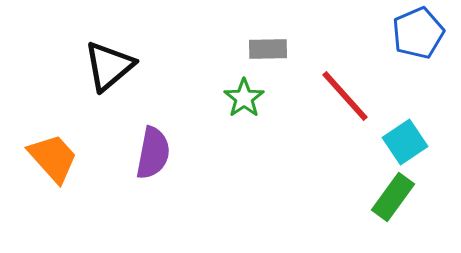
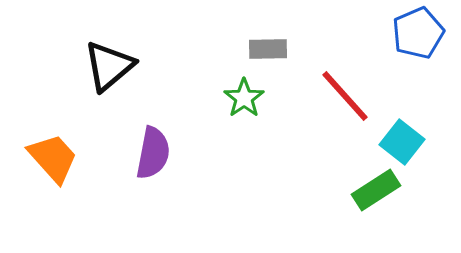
cyan square: moved 3 px left; rotated 18 degrees counterclockwise
green rectangle: moved 17 px left, 7 px up; rotated 21 degrees clockwise
